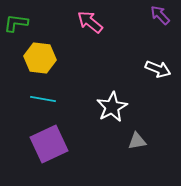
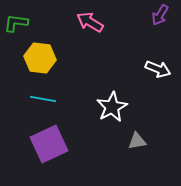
purple arrow: rotated 105 degrees counterclockwise
pink arrow: rotated 8 degrees counterclockwise
